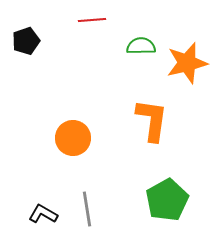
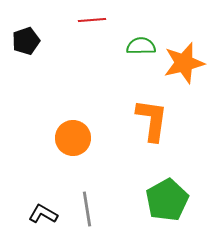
orange star: moved 3 px left
